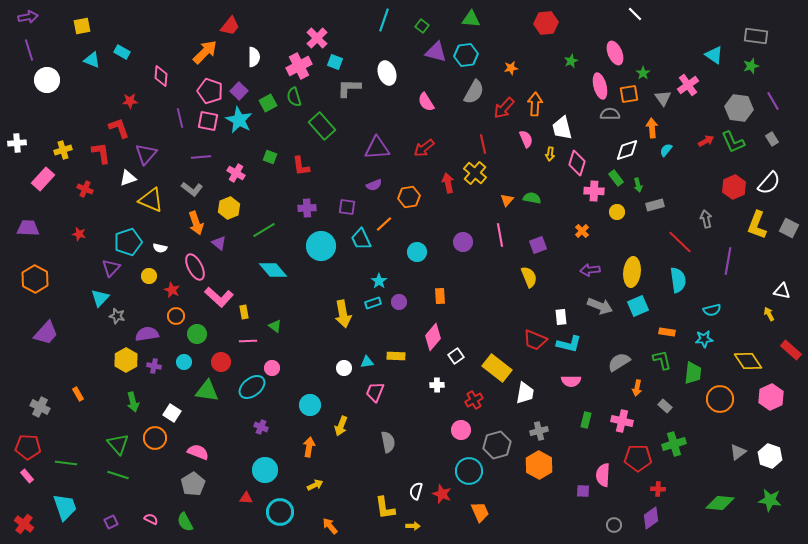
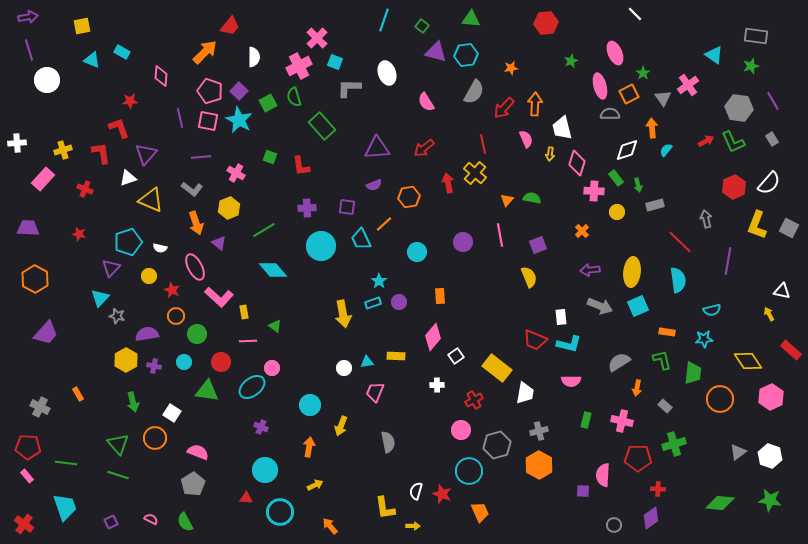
orange square at (629, 94): rotated 18 degrees counterclockwise
